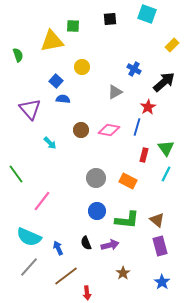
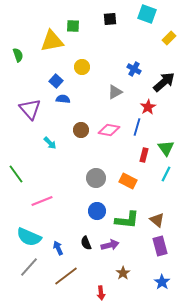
yellow rectangle: moved 3 px left, 7 px up
pink line: rotated 30 degrees clockwise
red arrow: moved 14 px right
